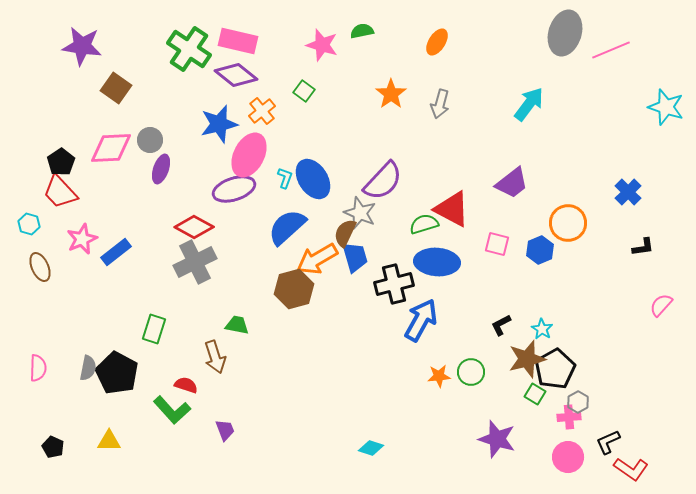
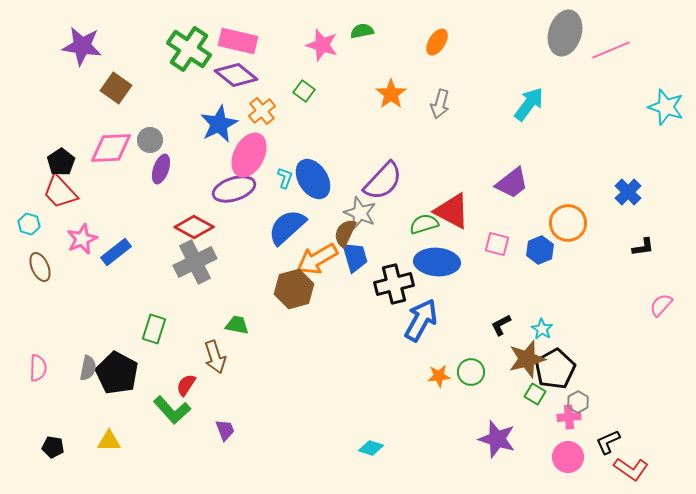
blue star at (219, 124): rotated 12 degrees counterclockwise
red triangle at (452, 209): moved 2 px down
red semicircle at (186, 385): rotated 75 degrees counterclockwise
black pentagon at (53, 447): rotated 15 degrees counterclockwise
